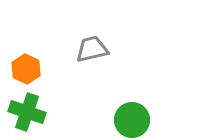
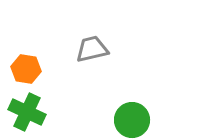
orange hexagon: rotated 16 degrees counterclockwise
green cross: rotated 6 degrees clockwise
